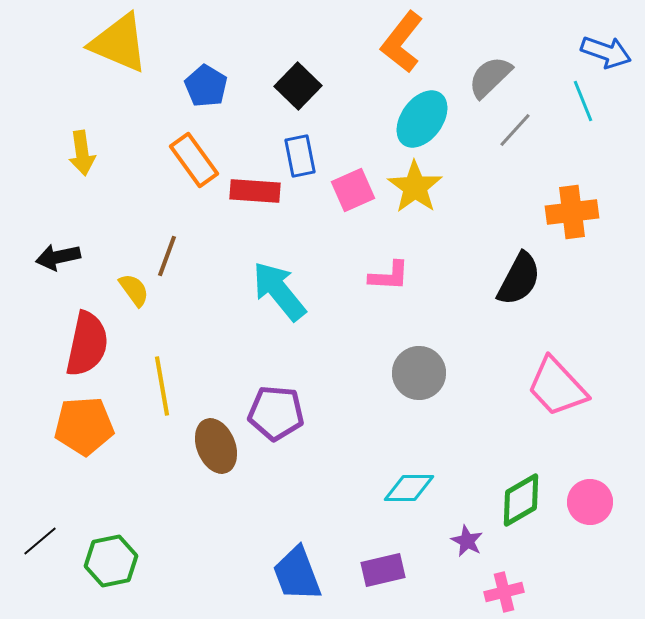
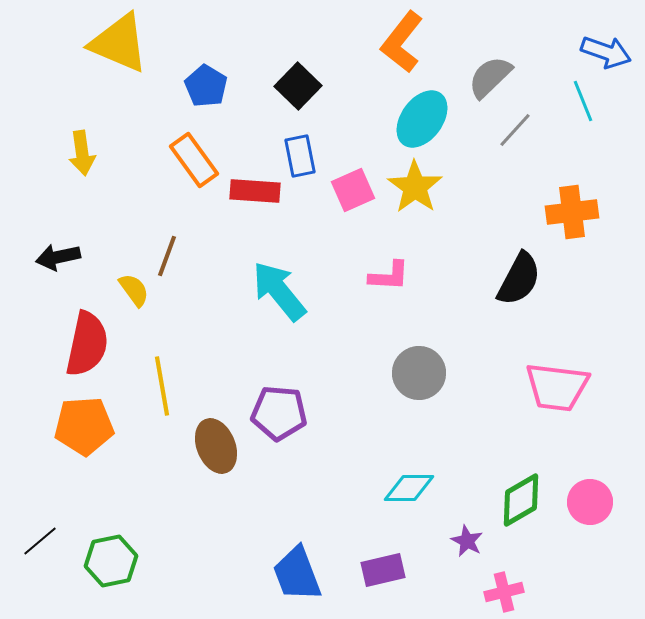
pink trapezoid: rotated 40 degrees counterclockwise
purple pentagon: moved 3 px right
